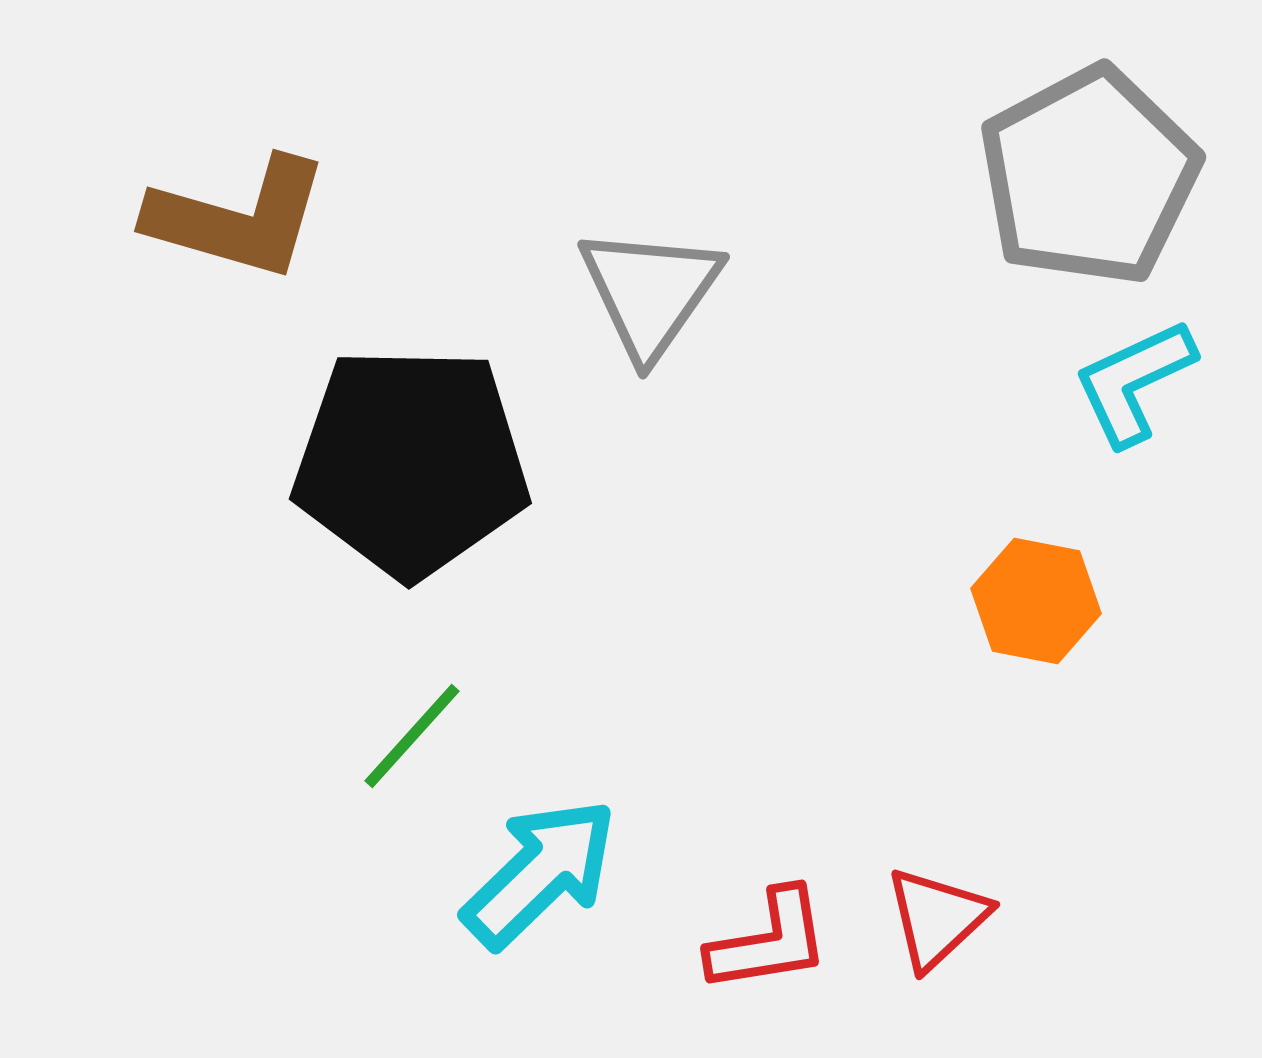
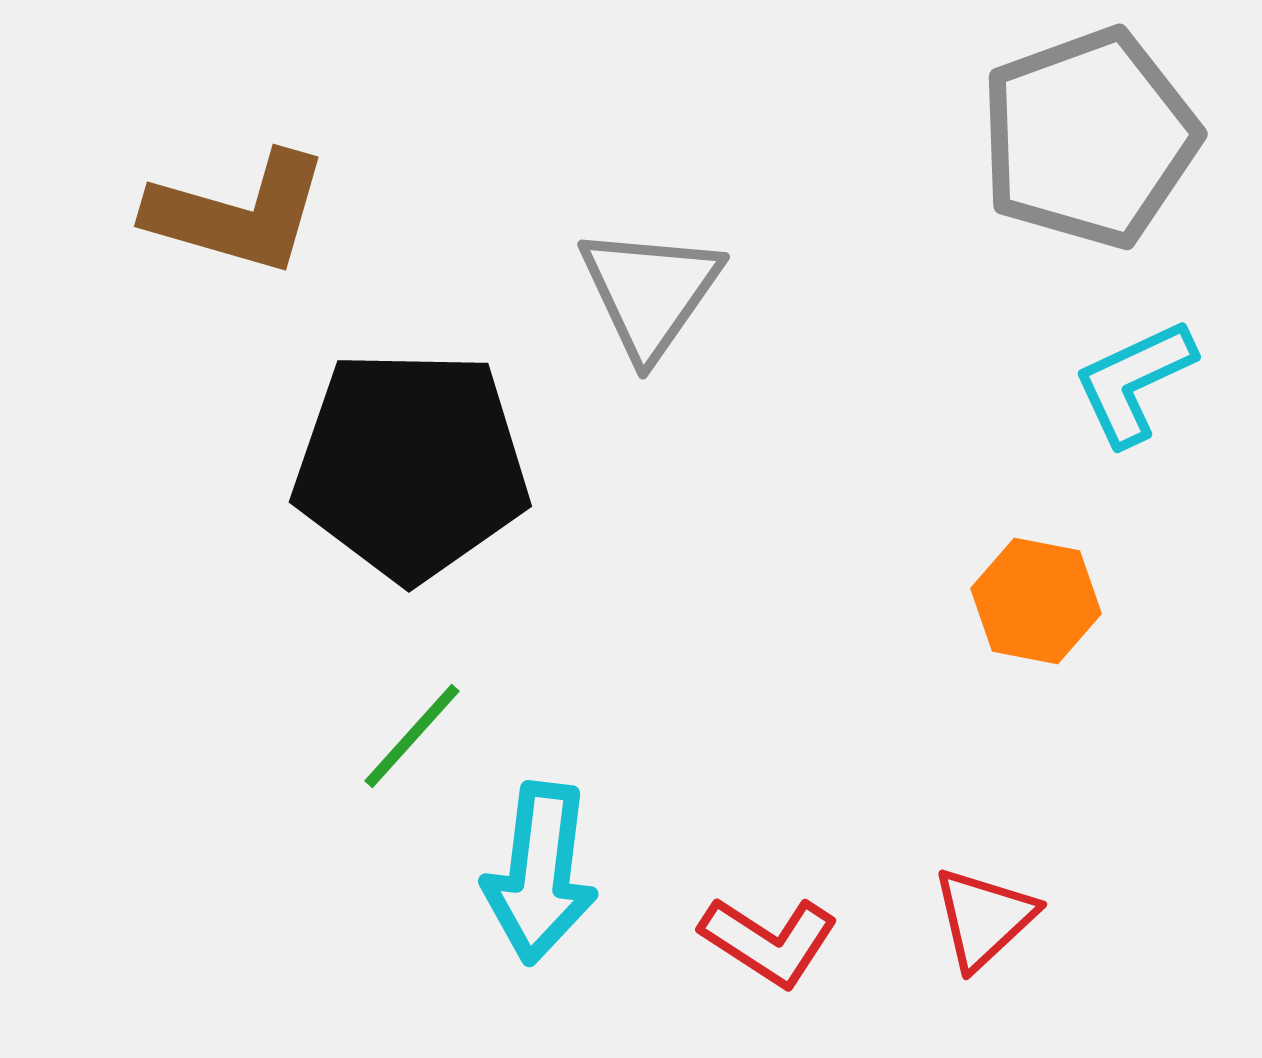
gray pentagon: moved 38 px up; rotated 8 degrees clockwise
brown L-shape: moved 5 px up
black pentagon: moved 3 px down
cyan arrow: rotated 141 degrees clockwise
red triangle: moved 47 px right
red L-shape: rotated 42 degrees clockwise
